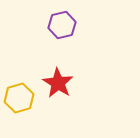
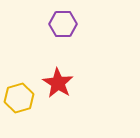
purple hexagon: moved 1 px right, 1 px up; rotated 12 degrees clockwise
